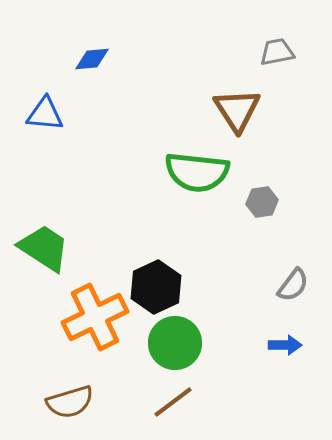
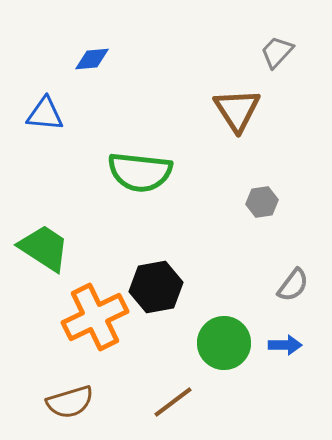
gray trapezoid: rotated 36 degrees counterclockwise
green semicircle: moved 57 px left
black hexagon: rotated 15 degrees clockwise
green circle: moved 49 px right
